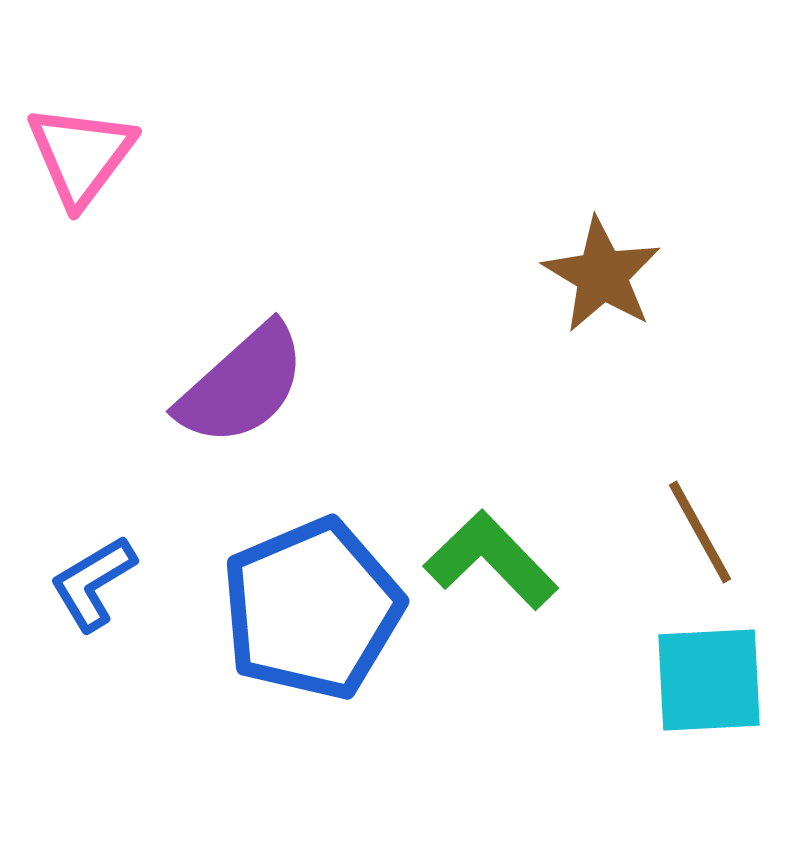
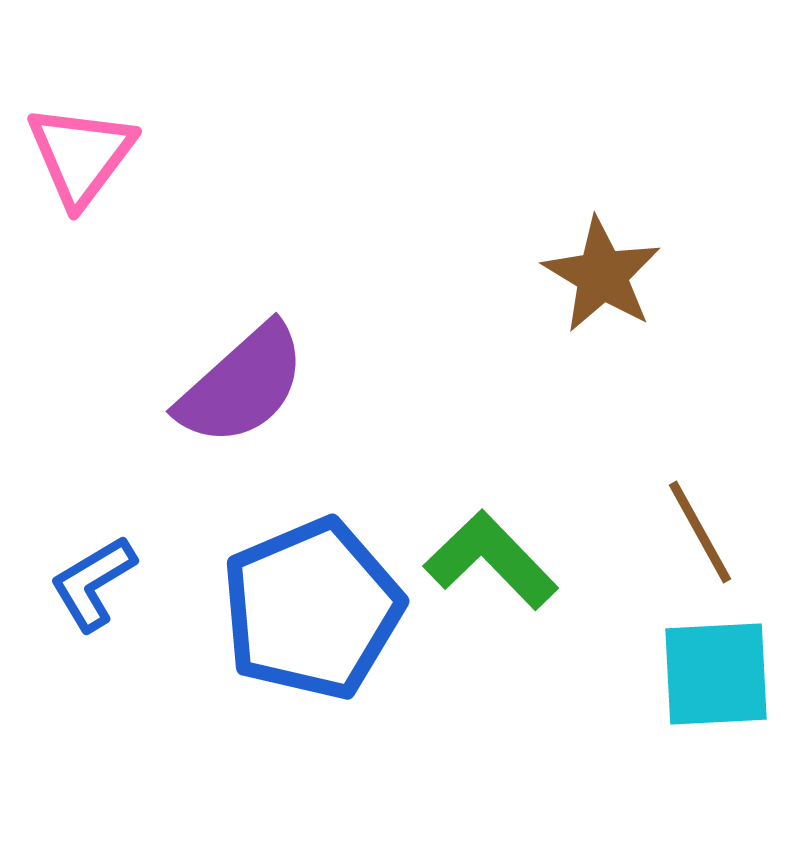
cyan square: moved 7 px right, 6 px up
